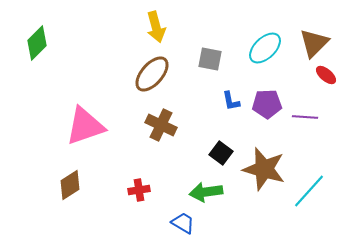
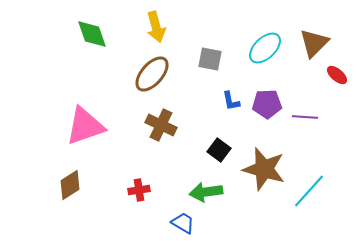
green diamond: moved 55 px right, 9 px up; rotated 64 degrees counterclockwise
red ellipse: moved 11 px right
black square: moved 2 px left, 3 px up
